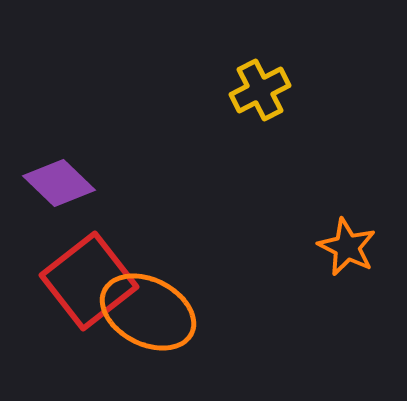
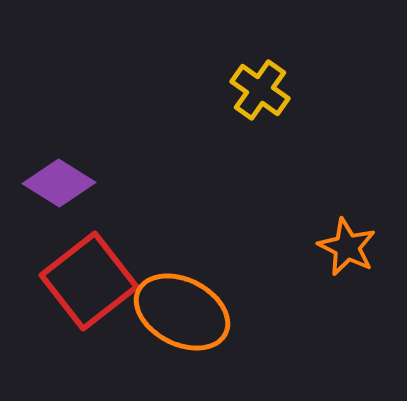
yellow cross: rotated 28 degrees counterclockwise
purple diamond: rotated 12 degrees counterclockwise
orange ellipse: moved 34 px right
